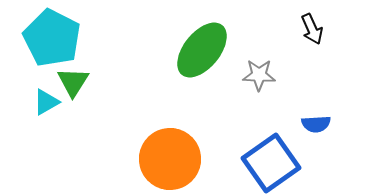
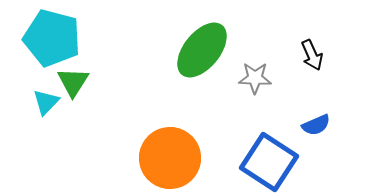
black arrow: moved 26 px down
cyan pentagon: rotated 12 degrees counterclockwise
gray star: moved 4 px left, 3 px down
cyan triangle: rotated 16 degrees counterclockwise
blue semicircle: moved 1 px down; rotated 20 degrees counterclockwise
orange circle: moved 1 px up
blue square: moved 2 px left, 1 px up; rotated 22 degrees counterclockwise
